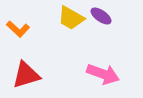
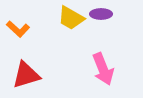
purple ellipse: moved 2 px up; rotated 35 degrees counterclockwise
pink arrow: moved 5 px up; rotated 48 degrees clockwise
